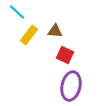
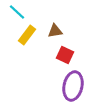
brown triangle: rotated 14 degrees counterclockwise
yellow rectangle: moved 2 px left
purple ellipse: moved 2 px right
